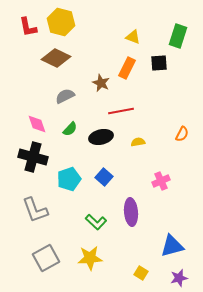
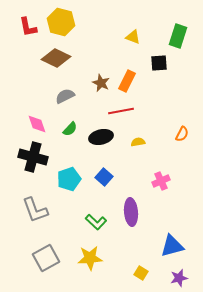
orange rectangle: moved 13 px down
